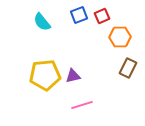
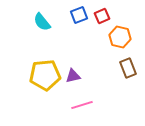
orange hexagon: rotated 15 degrees clockwise
brown rectangle: rotated 48 degrees counterclockwise
